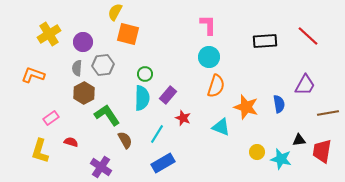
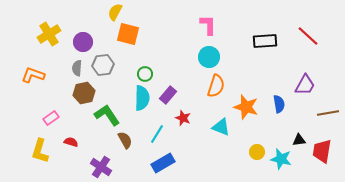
brown hexagon: rotated 15 degrees clockwise
